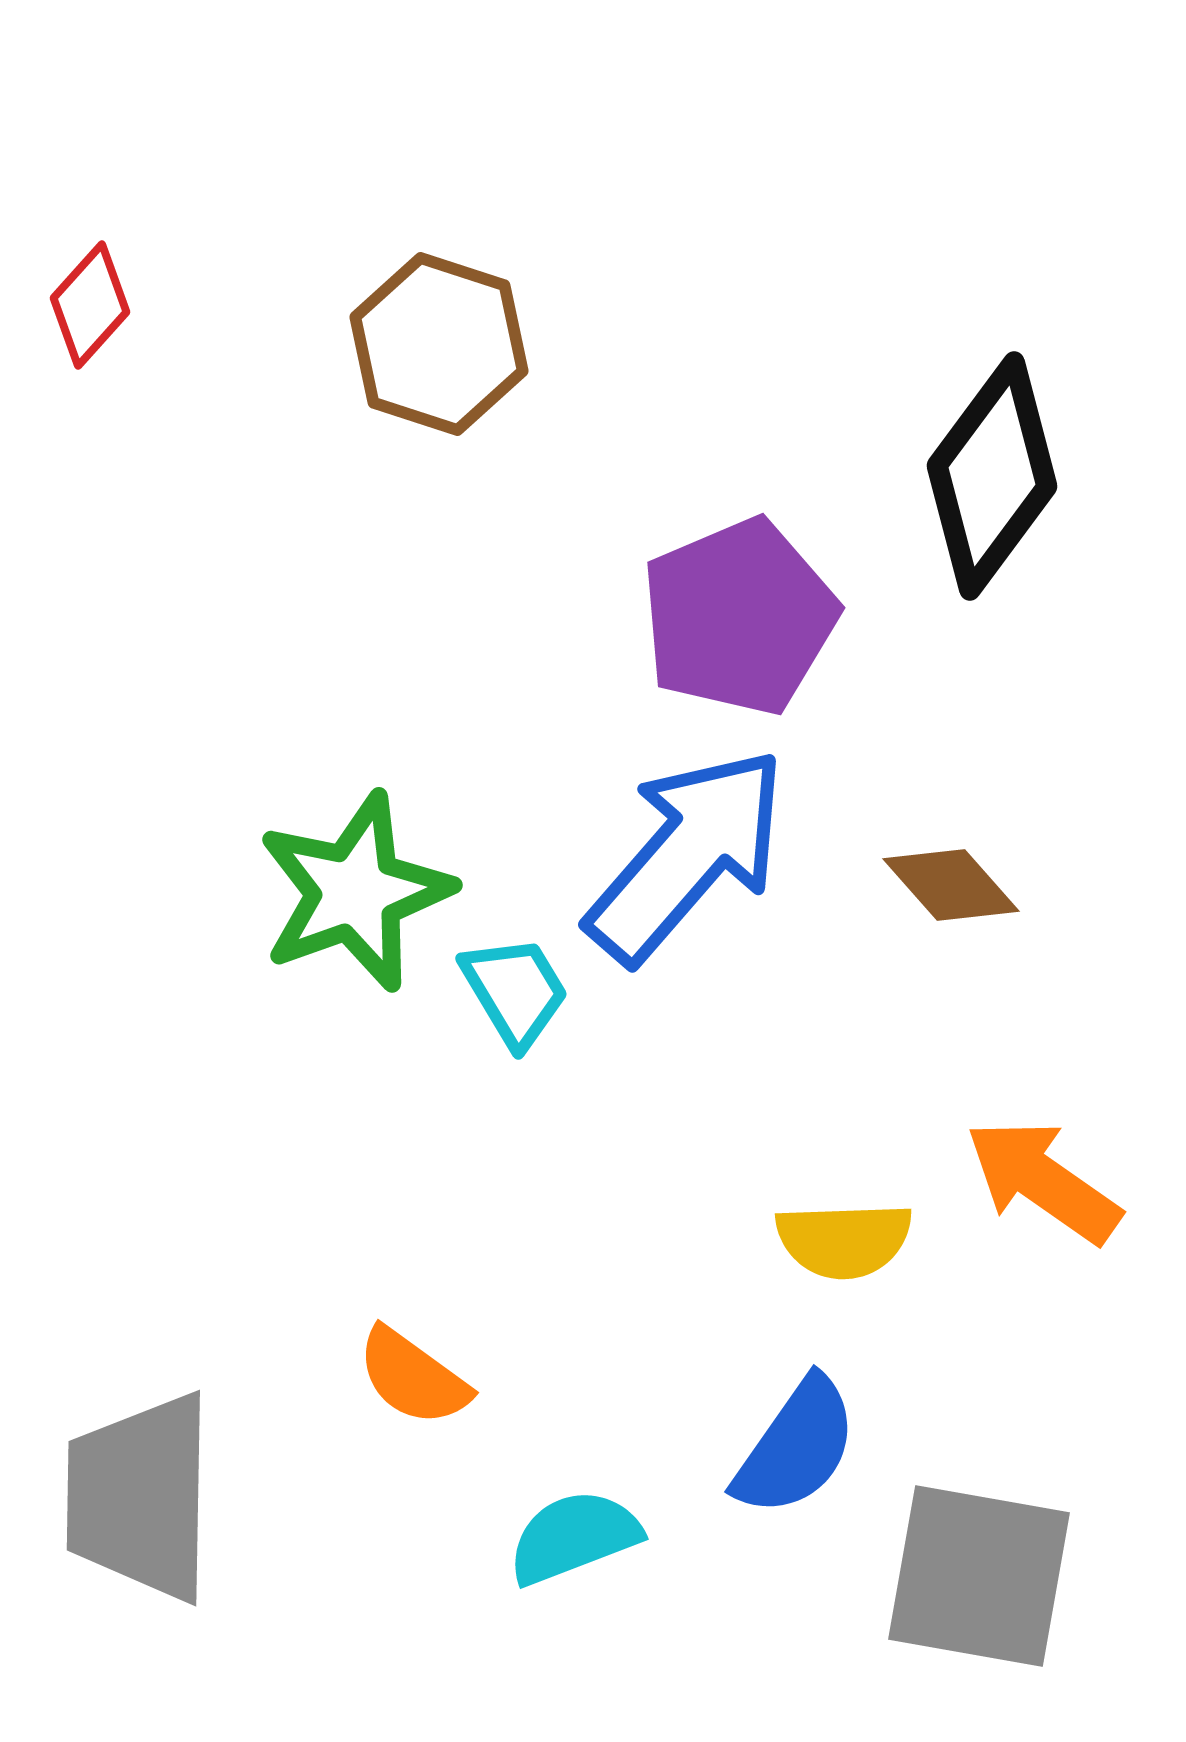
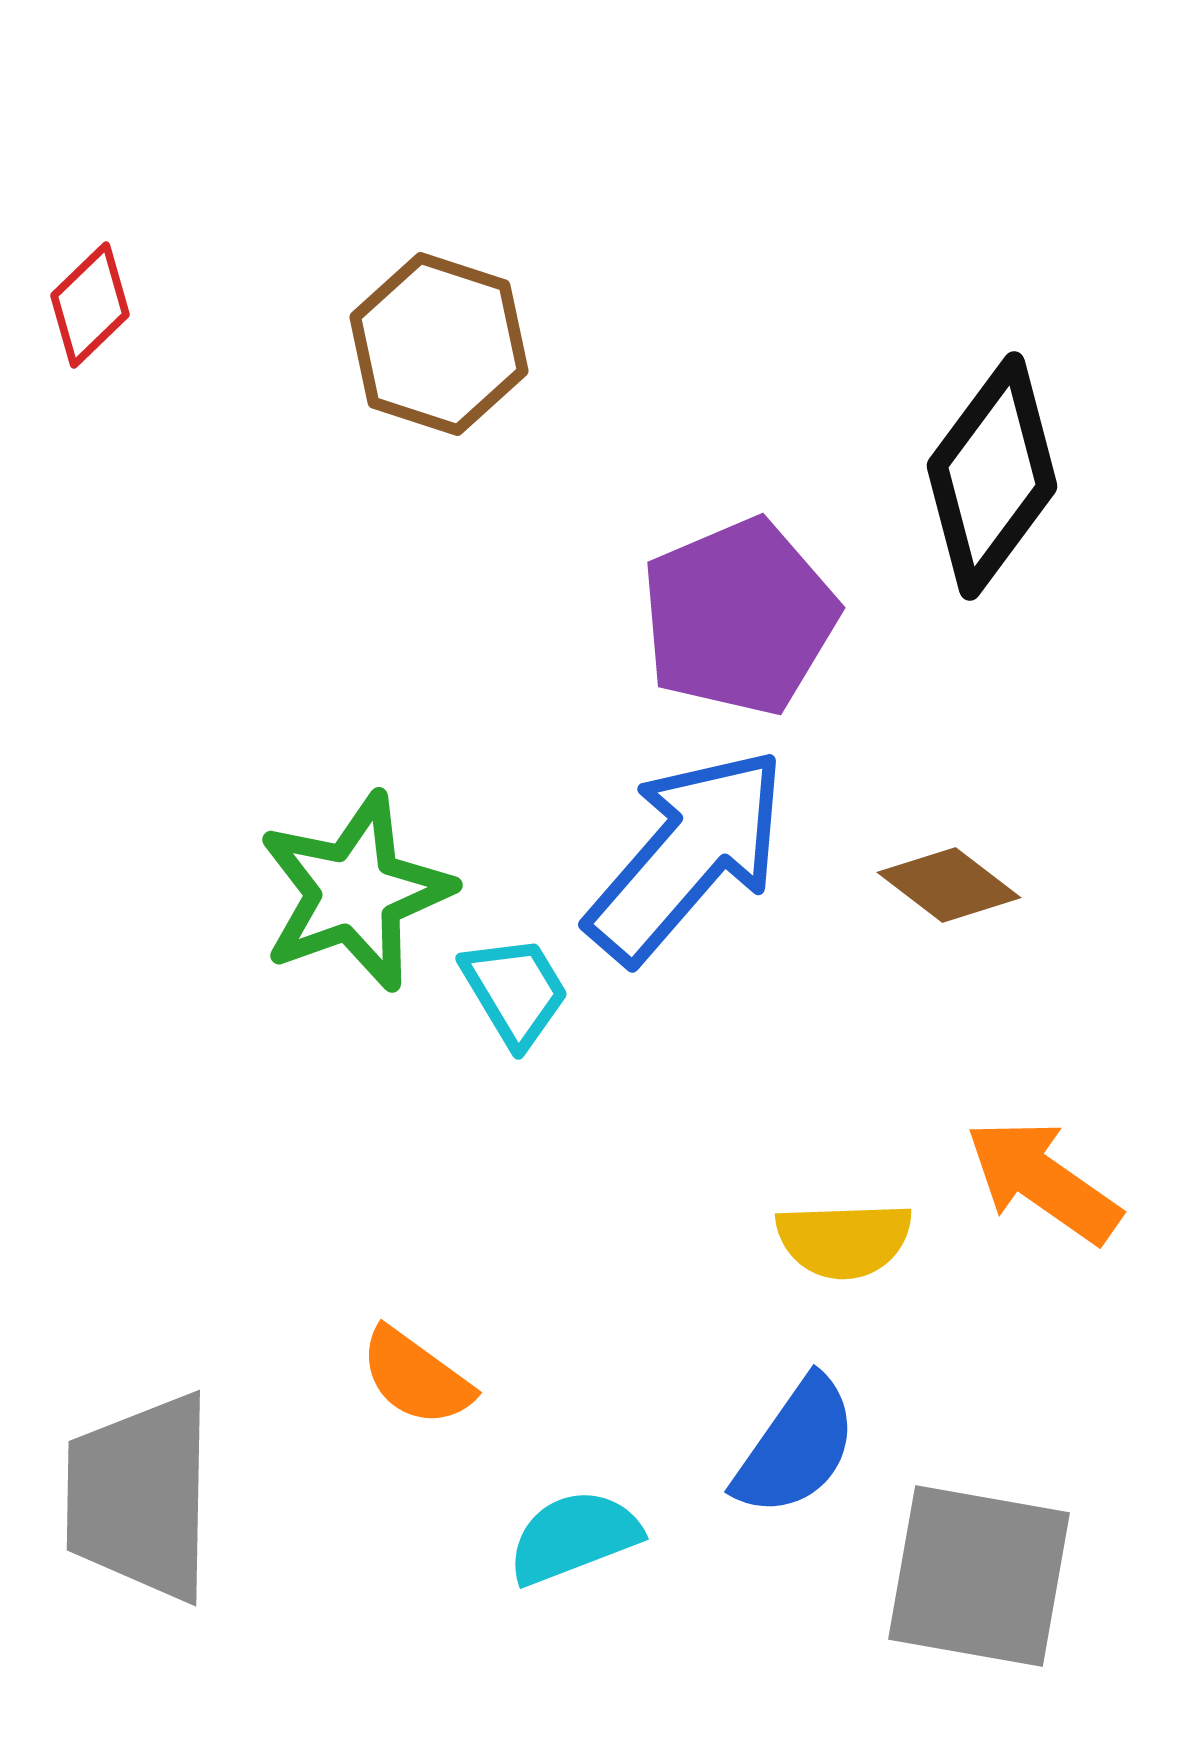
red diamond: rotated 4 degrees clockwise
brown diamond: moved 2 px left; rotated 11 degrees counterclockwise
orange semicircle: moved 3 px right
